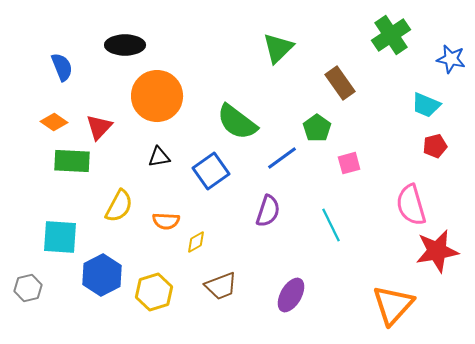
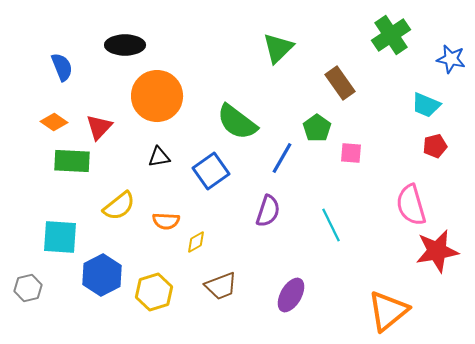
blue line: rotated 24 degrees counterclockwise
pink square: moved 2 px right, 10 px up; rotated 20 degrees clockwise
yellow semicircle: rotated 24 degrees clockwise
orange triangle: moved 5 px left, 6 px down; rotated 9 degrees clockwise
